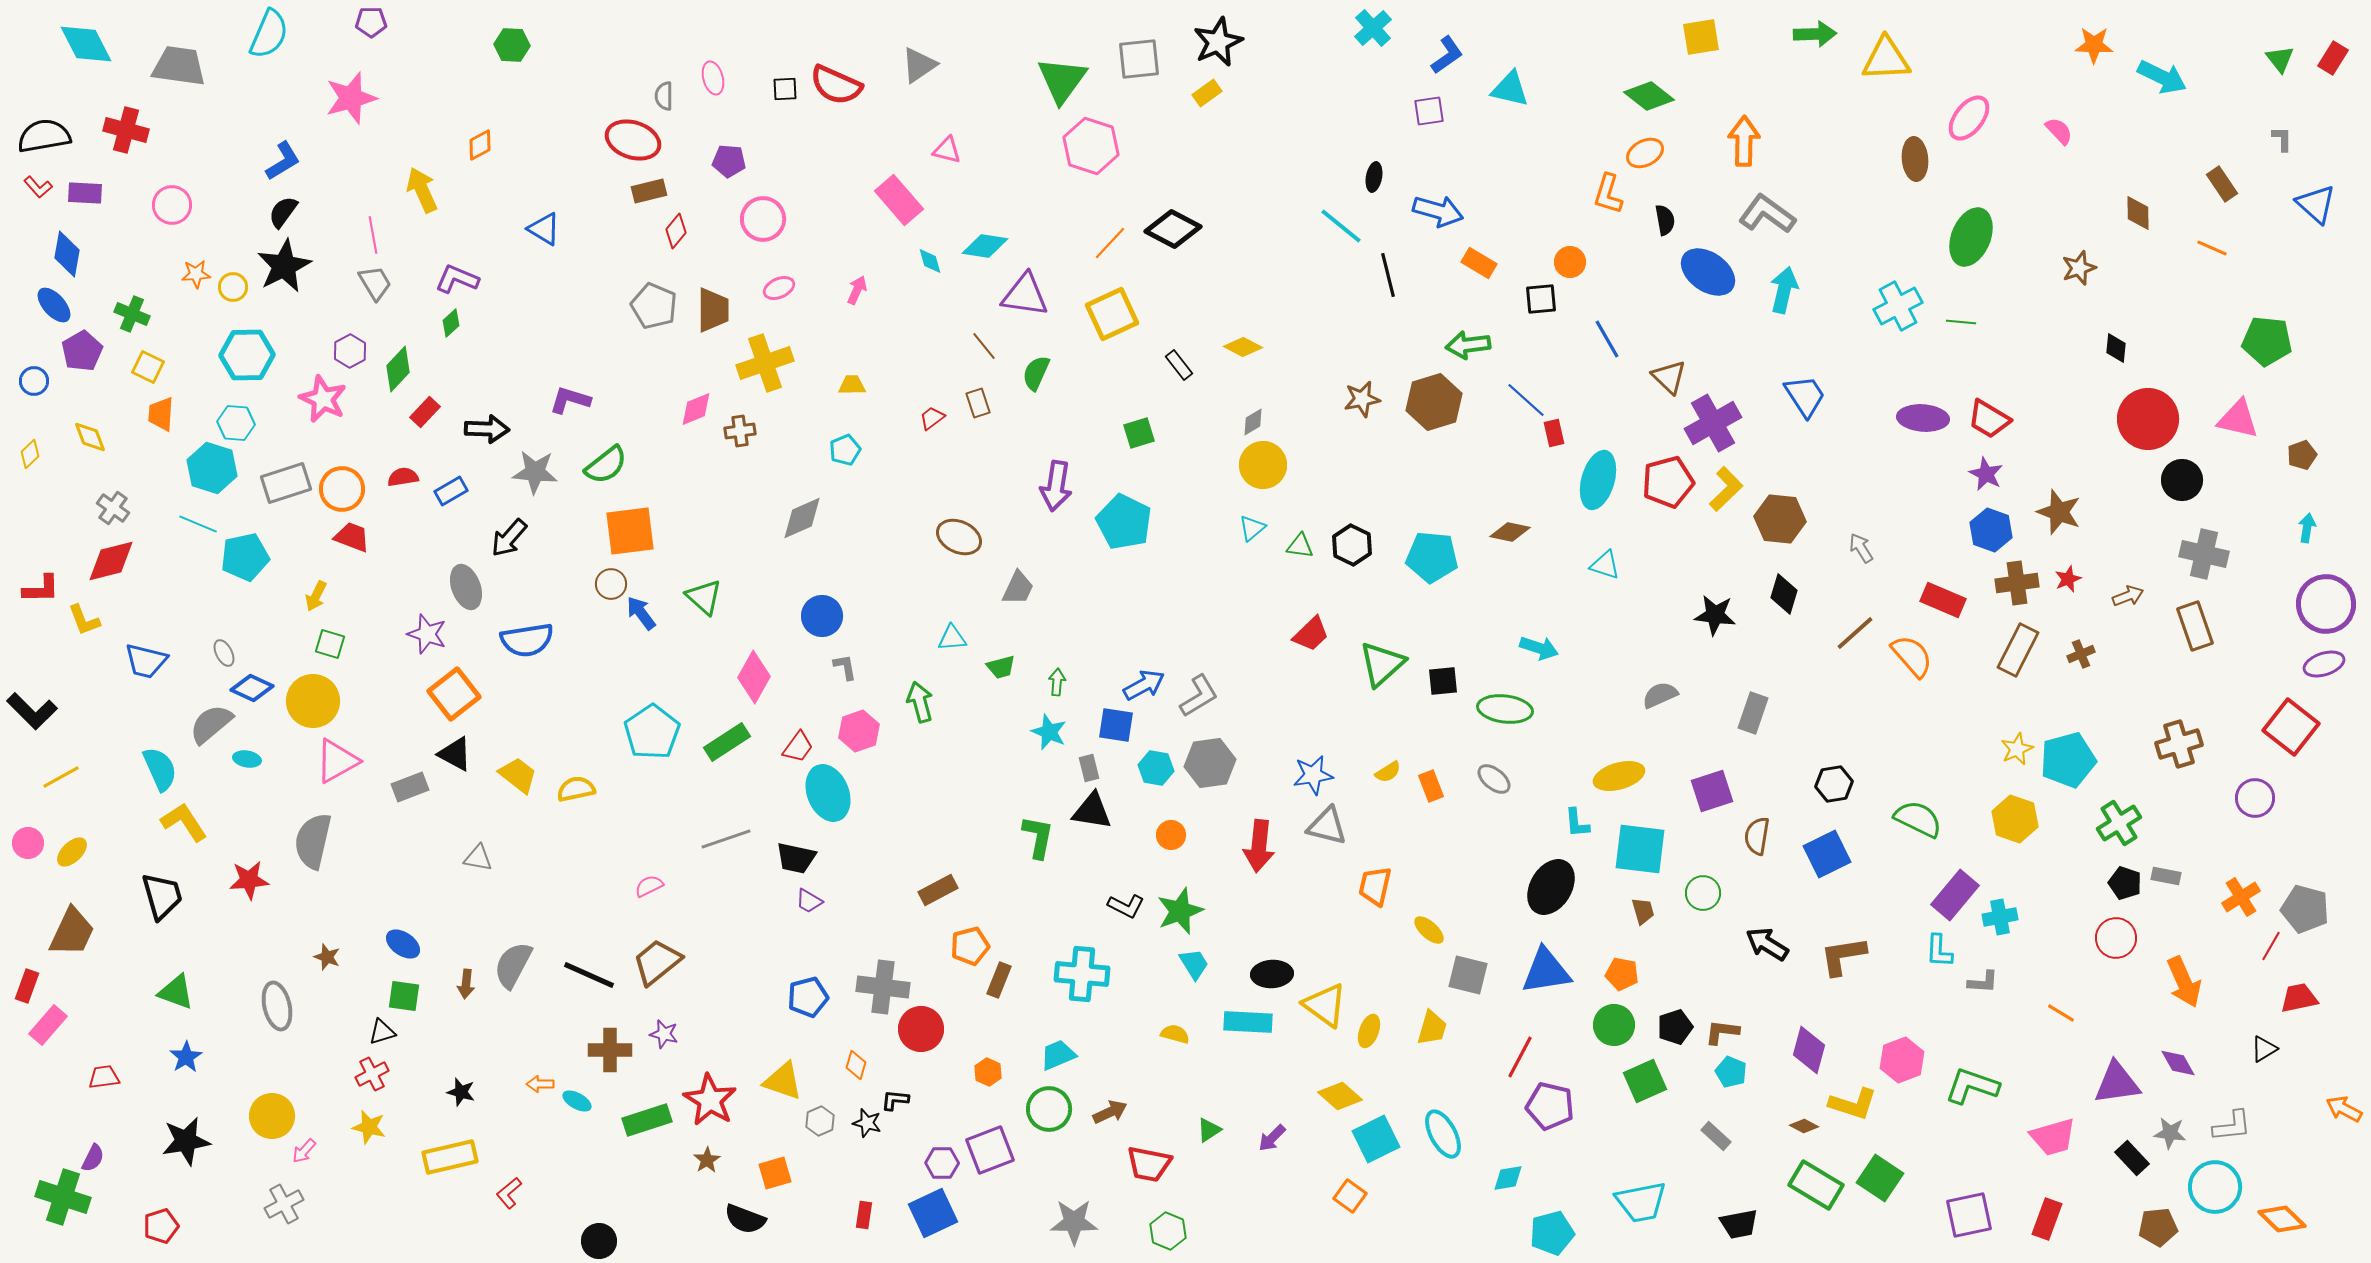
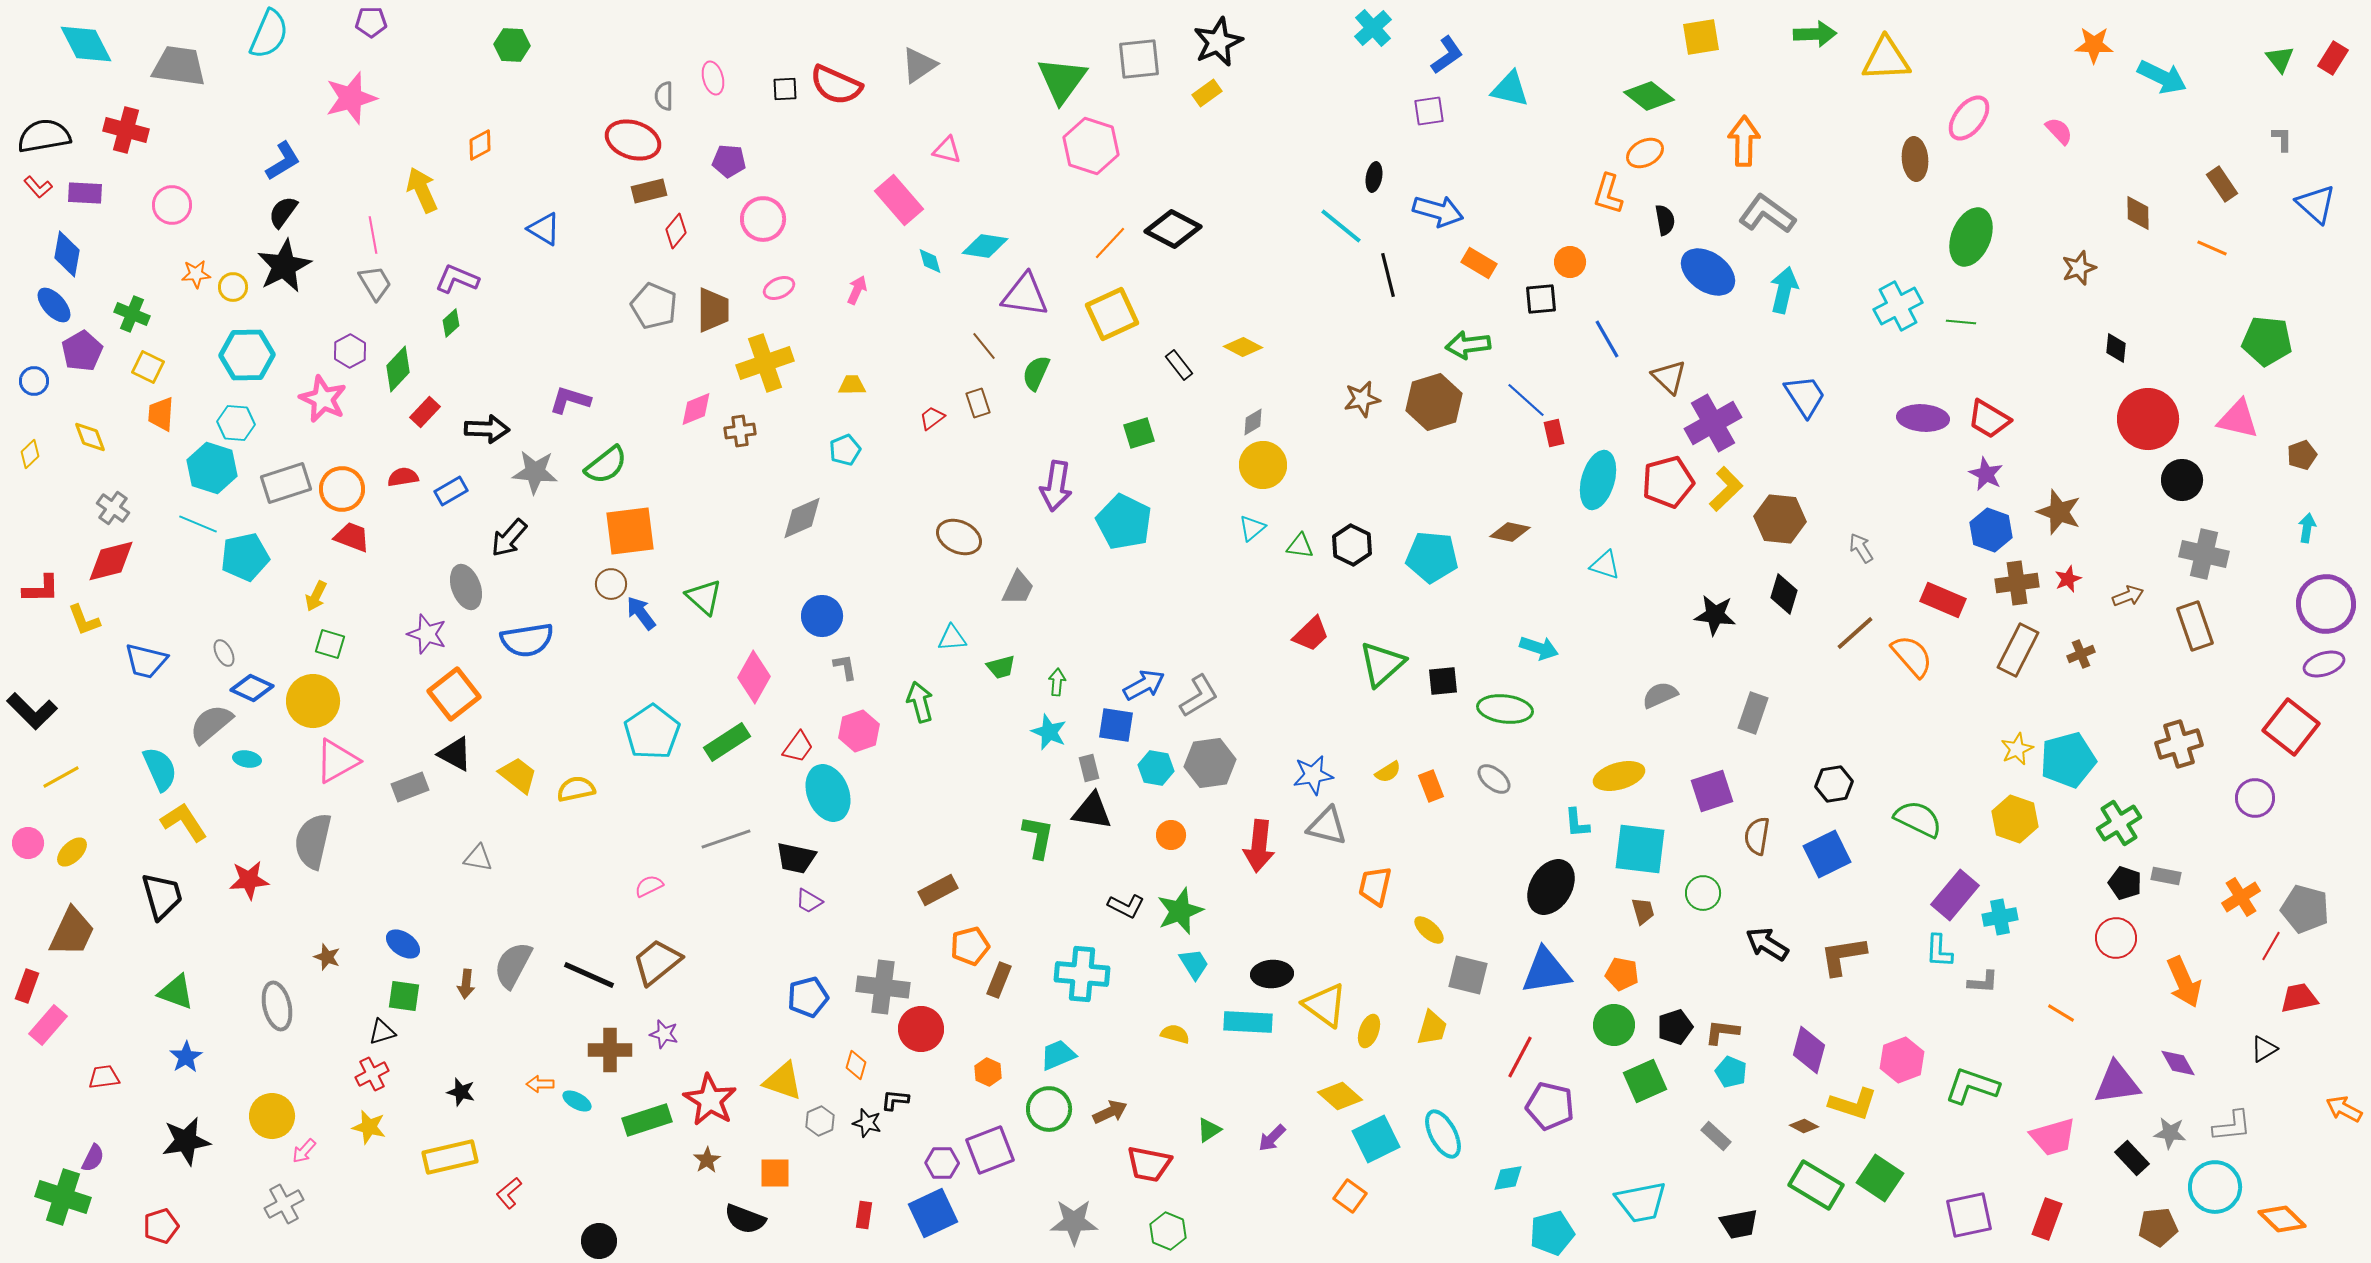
orange square at (775, 1173): rotated 16 degrees clockwise
